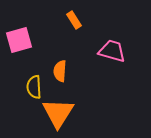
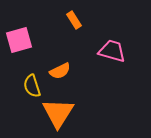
orange semicircle: rotated 120 degrees counterclockwise
yellow semicircle: moved 2 px left, 1 px up; rotated 15 degrees counterclockwise
